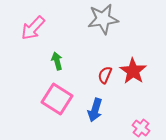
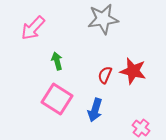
red star: rotated 20 degrees counterclockwise
